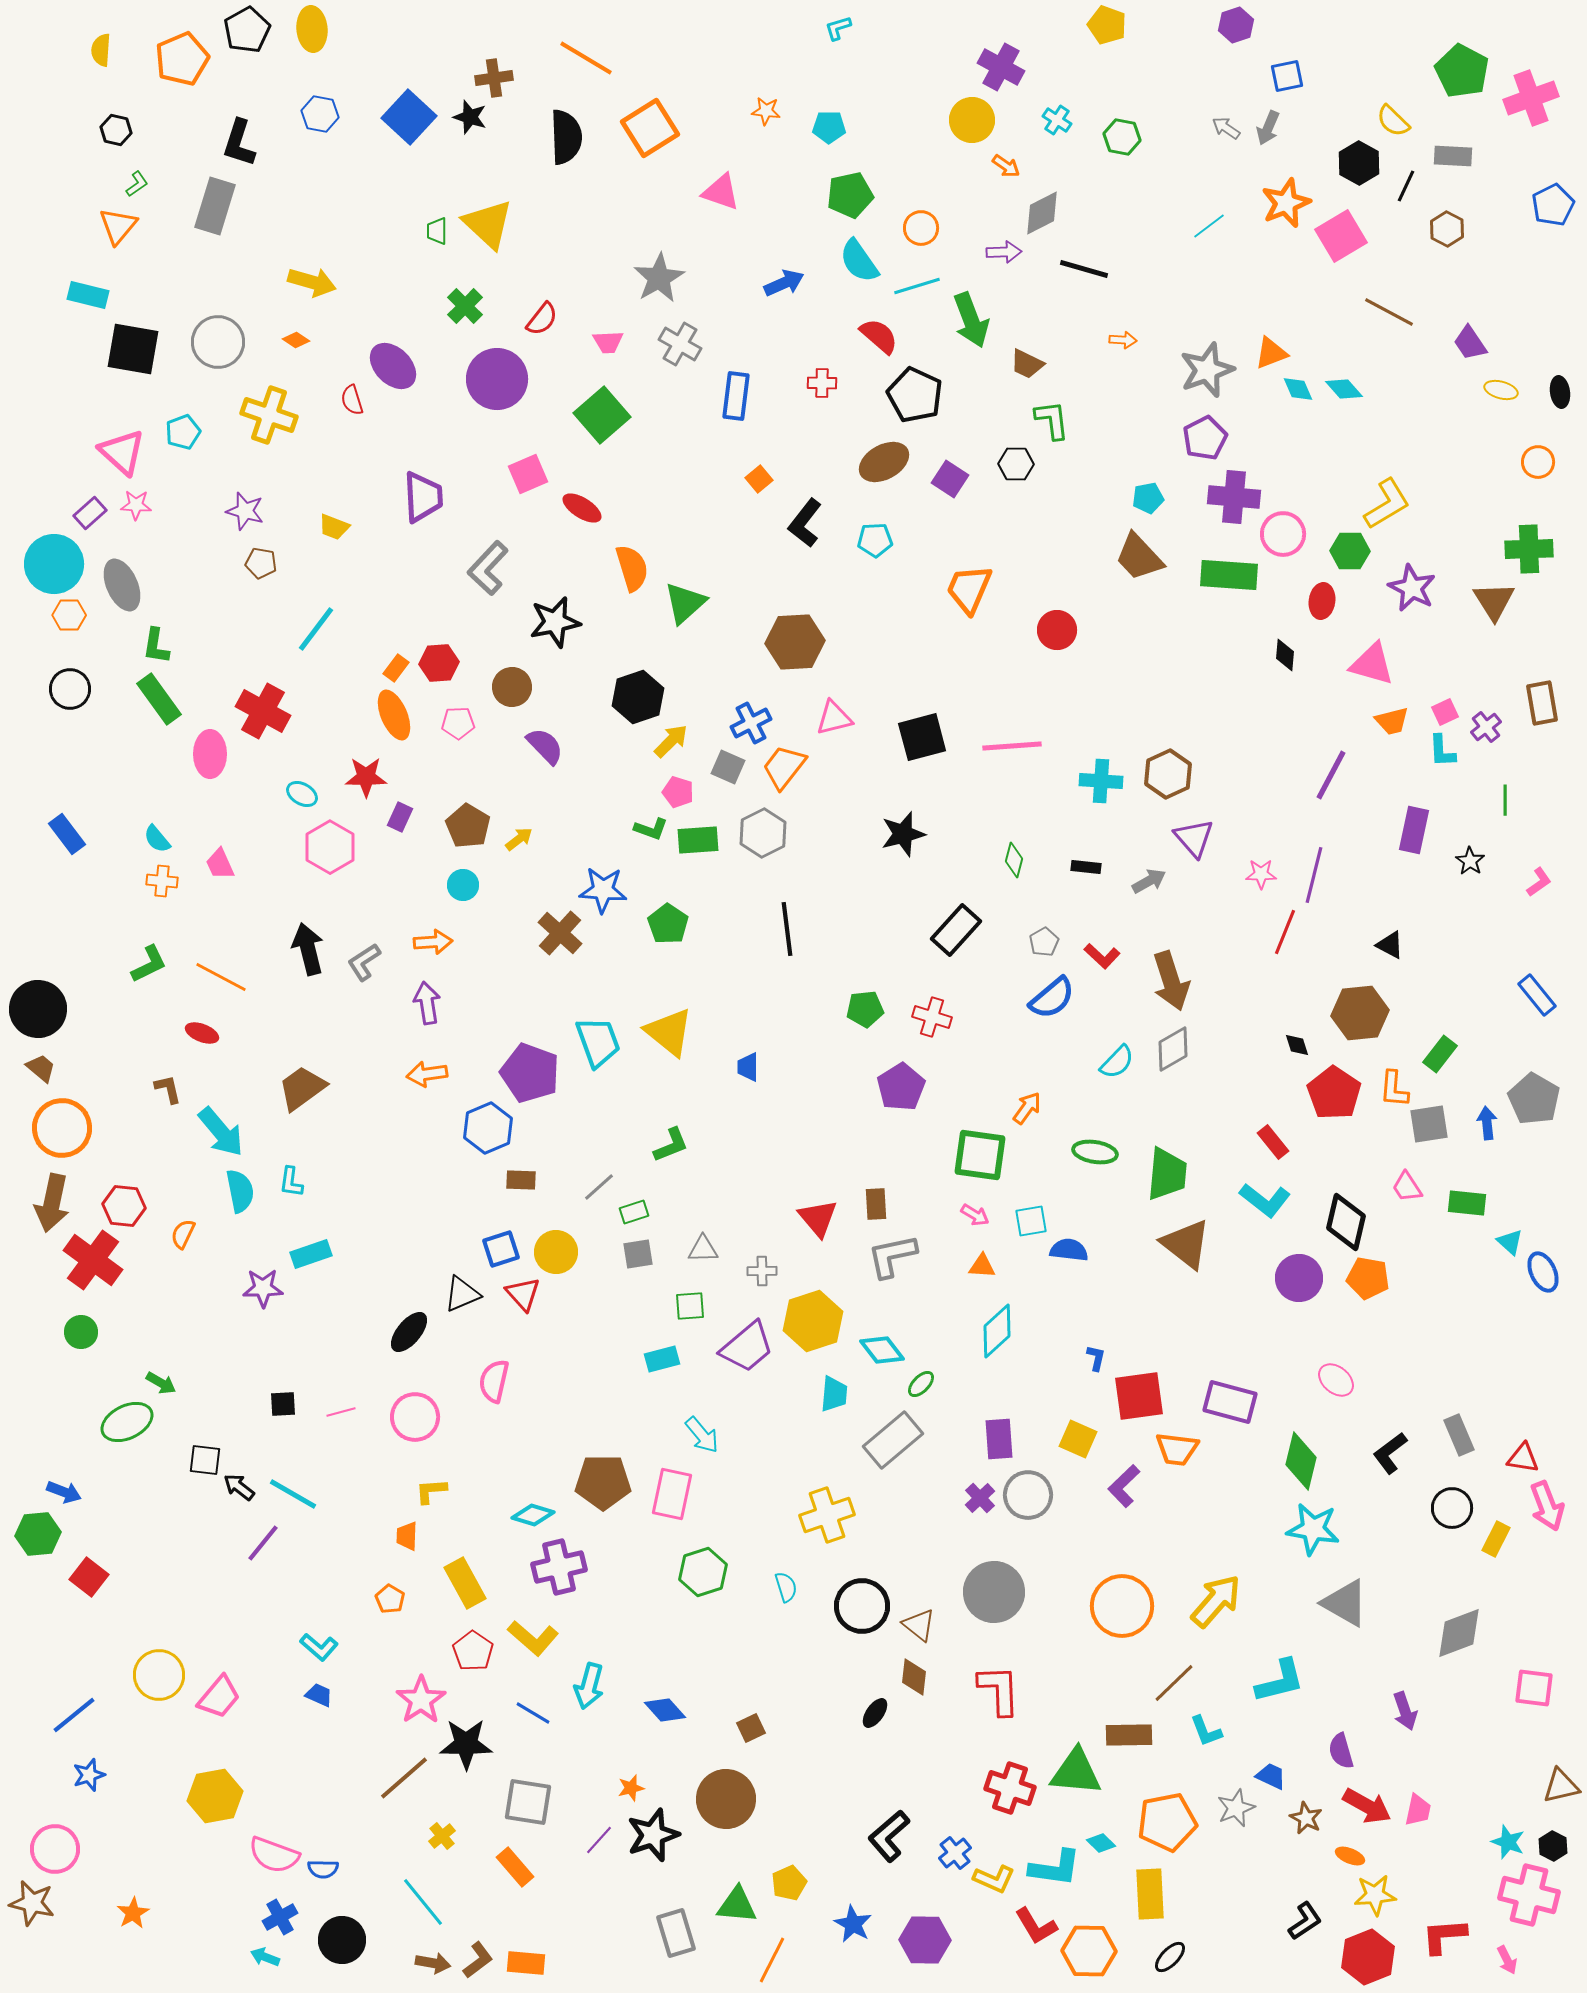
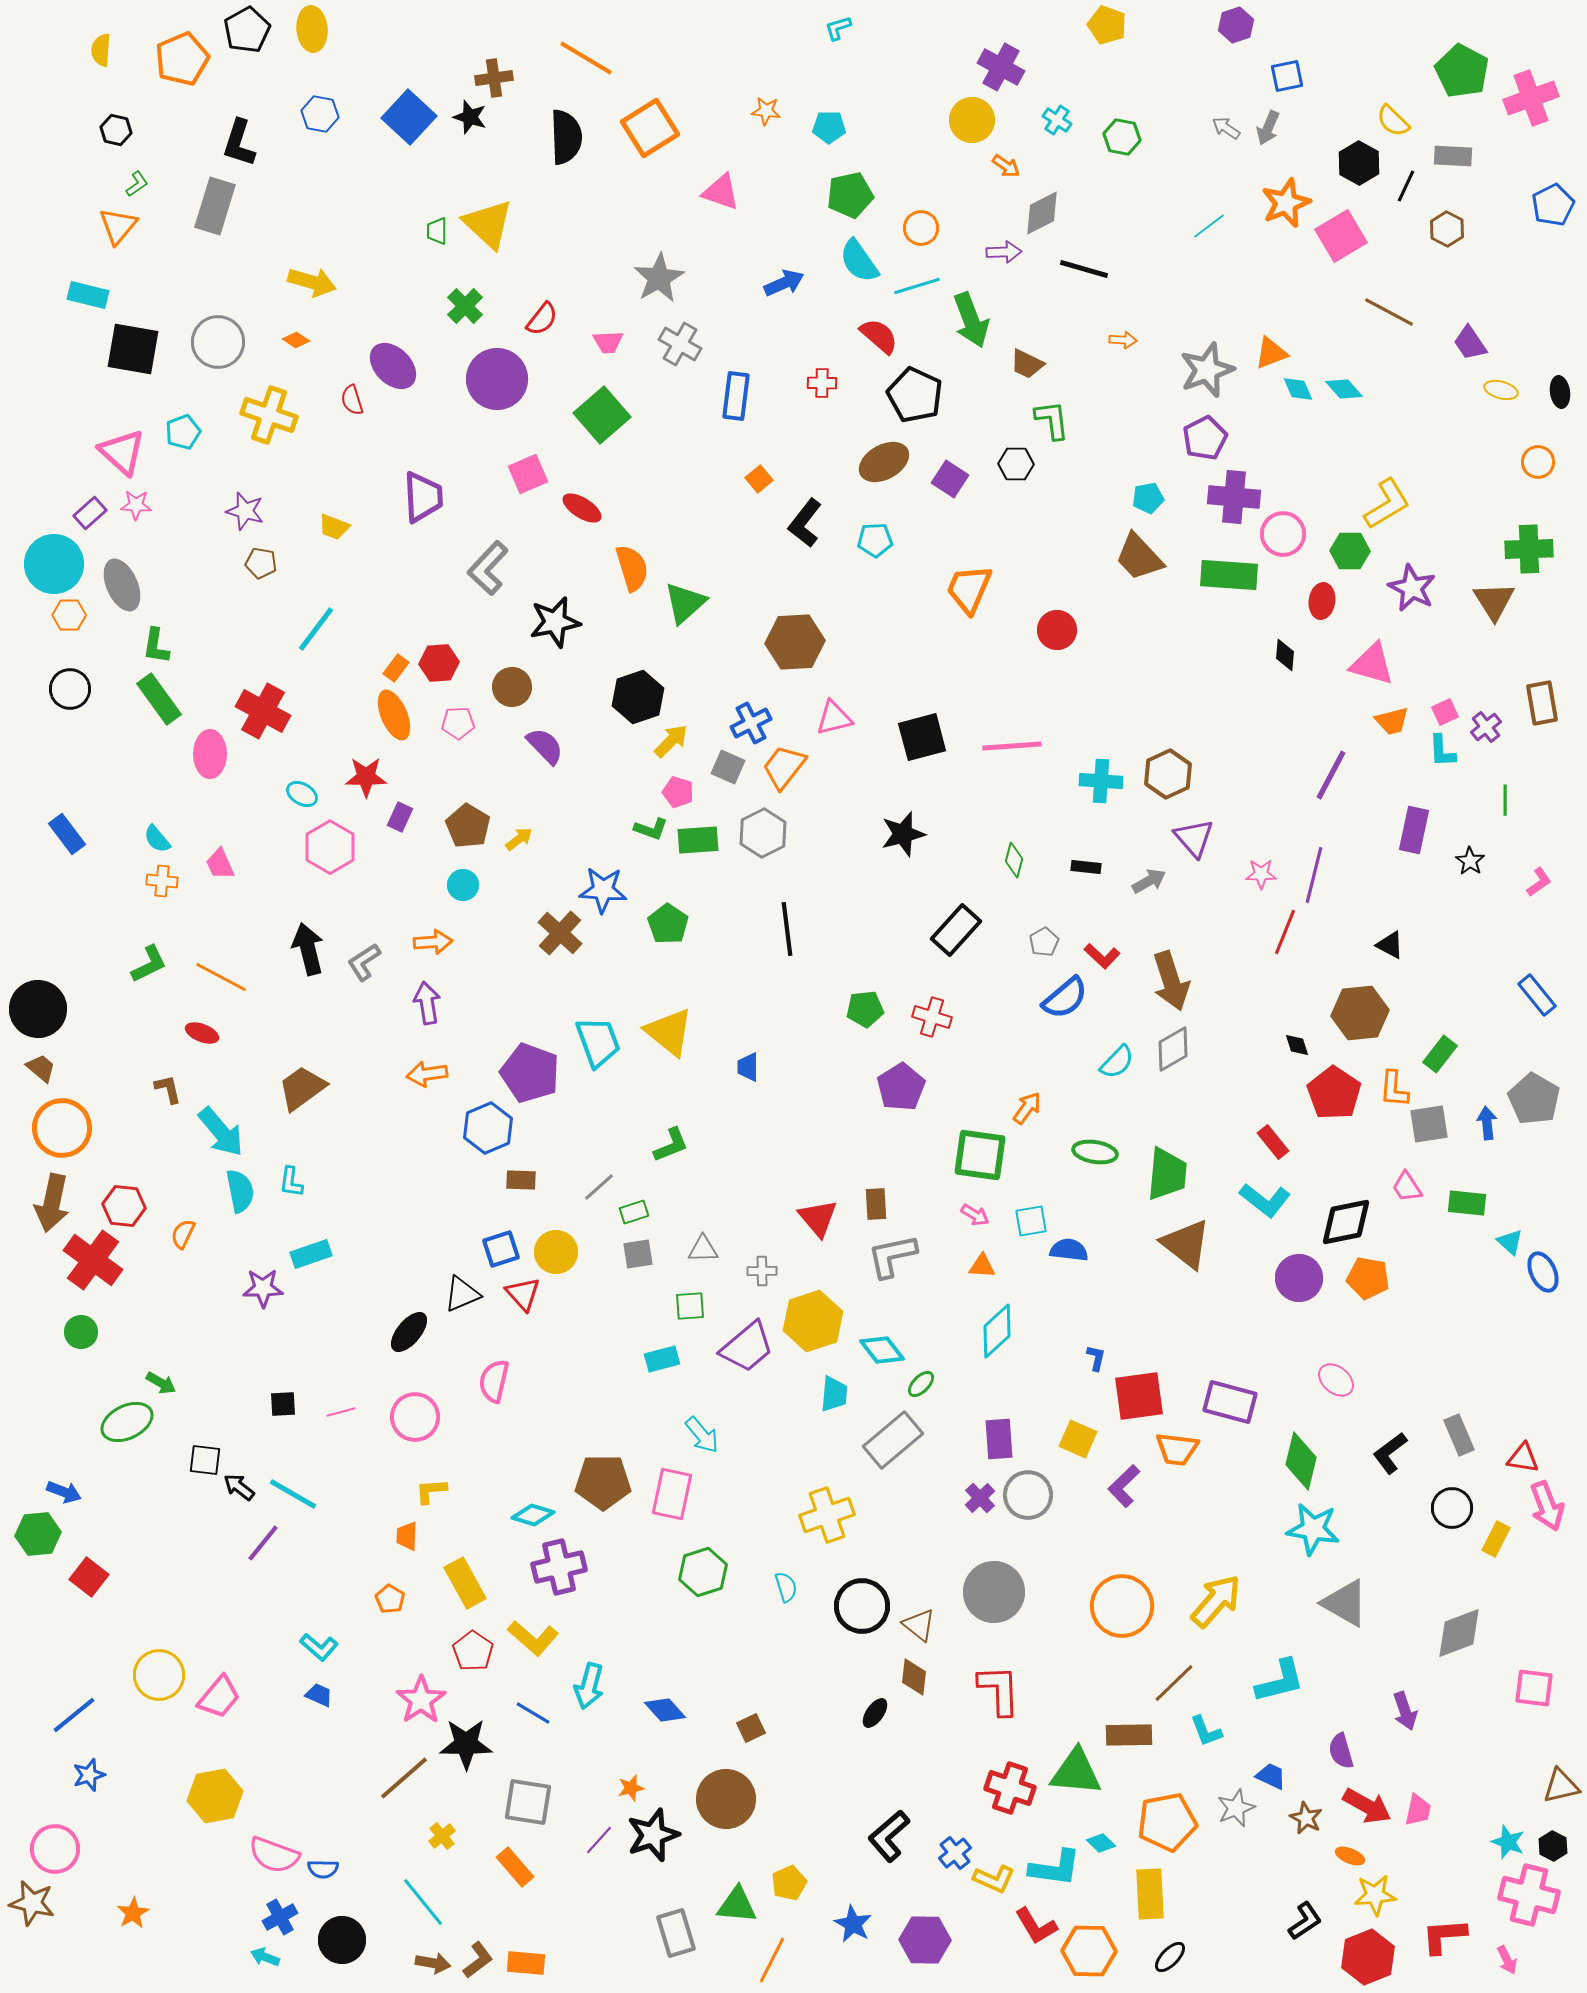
blue semicircle at (1052, 998): moved 13 px right
black diamond at (1346, 1222): rotated 66 degrees clockwise
